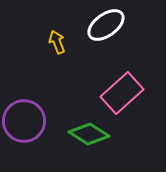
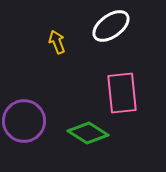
white ellipse: moved 5 px right, 1 px down
pink rectangle: rotated 54 degrees counterclockwise
green diamond: moved 1 px left, 1 px up
